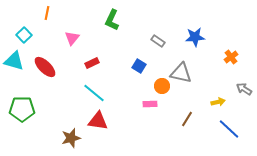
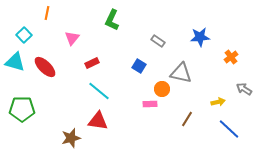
blue star: moved 5 px right
cyan triangle: moved 1 px right, 1 px down
orange circle: moved 3 px down
cyan line: moved 5 px right, 2 px up
